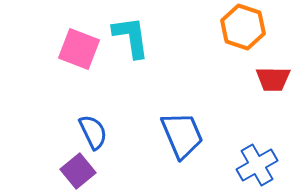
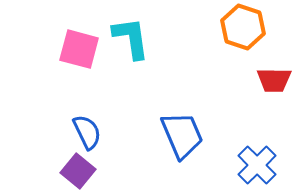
cyan L-shape: moved 1 px down
pink square: rotated 6 degrees counterclockwise
red trapezoid: moved 1 px right, 1 px down
blue semicircle: moved 6 px left
blue cross: rotated 15 degrees counterclockwise
purple square: rotated 12 degrees counterclockwise
